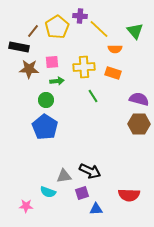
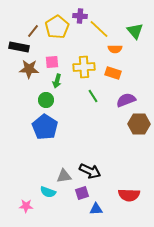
green arrow: rotated 112 degrees clockwise
purple semicircle: moved 13 px left, 1 px down; rotated 36 degrees counterclockwise
